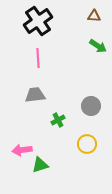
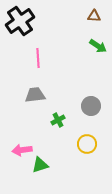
black cross: moved 18 px left
